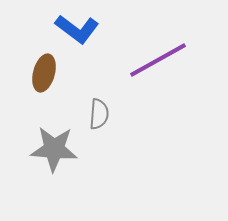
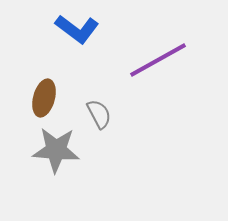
brown ellipse: moved 25 px down
gray semicircle: rotated 32 degrees counterclockwise
gray star: moved 2 px right, 1 px down
